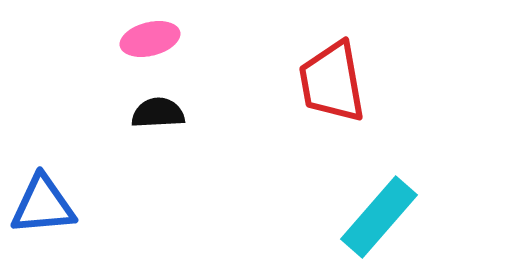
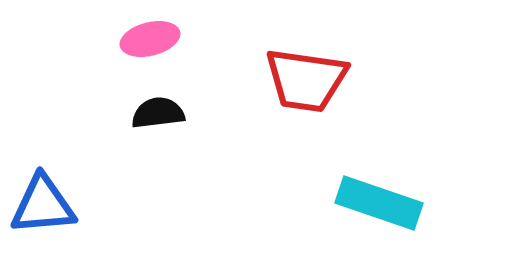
red trapezoid: moved 26 px left, 2 px up; rotated 72 degrees counterclockwise
black semicircle: rotated 4 degrees counterclockwise
cyan rectangle: moved 14 px up; rotated 68 degrees clockwise
